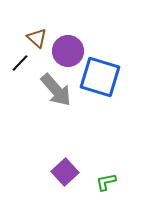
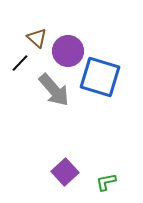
gray arrow: moved 2 px left
